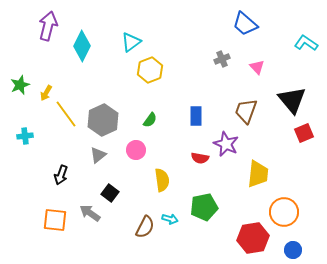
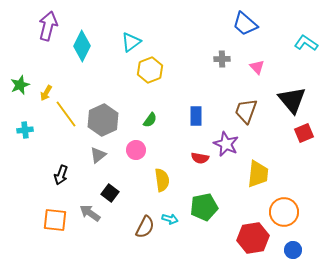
gray cross: rotated 21 degrees clockwise
cyan cross: moved 6 px up
